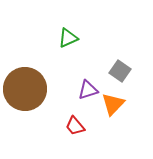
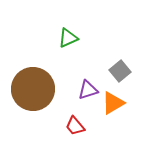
gray square: rotated 15 degrees clockwise
brown circle: moved 8 px right
orange triangle: moved 1 px up; rotated 15 degrees clockwise
